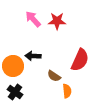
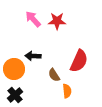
red semicircle: moved 1 px left, 1 px down
orange circle: moved 1 px right, 3 px down
brown semicircle: moved 1 px up; rotated 24 degrees clockwise
black cross: moved 3 px down; rotated 14 degrees clockwise
